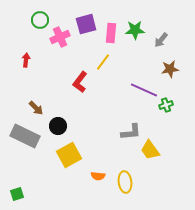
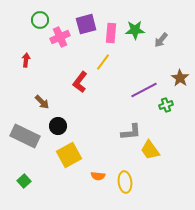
brown star: moved 10 px right, 9 px down; rotated 30 degrees counterclockwise
purple line: rotated 52 degrees counterclockwise
brown arrow: moved 6 px right, 6 px up
green square: moved 7 px right, 13 px up; rotated 24 degrees counterclockwise
